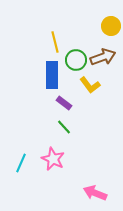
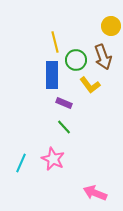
brown arrow: rotated 90 degrees clockwise
purple rectangle: rotated 14 degrees counterclockwise
